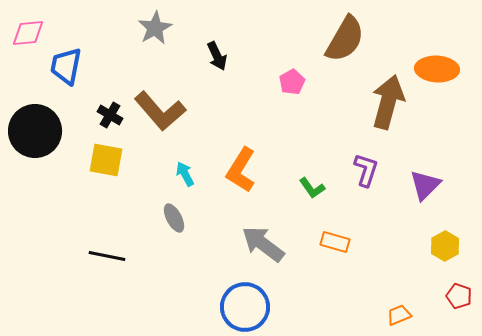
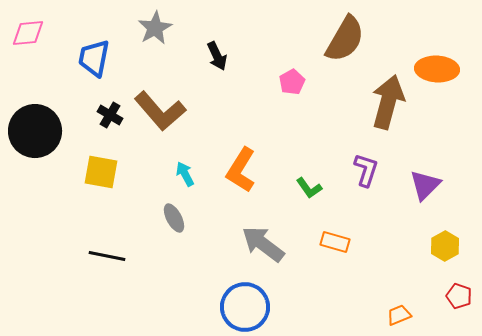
blue trapezoid: moved 28 px right, 8 px up
yellow square: moved 5 px left, 12 px down
green L-shape: moved 3 px left
